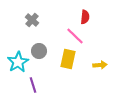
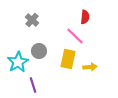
yellow arrow: moved 10 px left, 2 px down
